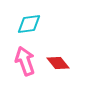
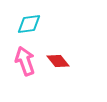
red diamond: moved 2 px up
